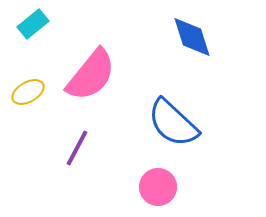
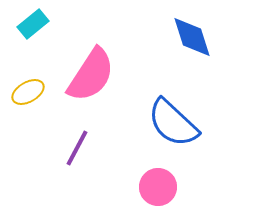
pink semicircle: rotated 6 degrees counterclockwise
